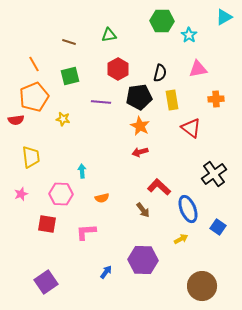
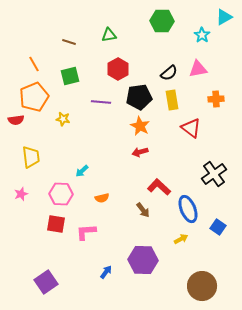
cyan star: moved 13 px right
black semicircle: moved 9 px right; rotated 36 degrees clockwise
cyan arrow: rotated 128 degrees counterclockwise
red square: moved 9 px right
